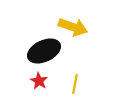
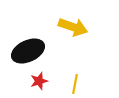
black ellipse: moved 16 px left
red star: rotated 24 degrees clockwise
